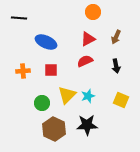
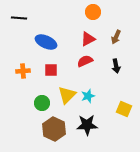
yellow square: moved 3 px right, 9 px down
